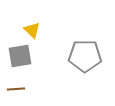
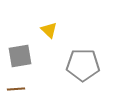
yellow triangle: moved 17 px right
gray pentagon: moved 2 px left, 9 px down
